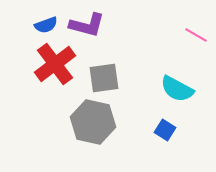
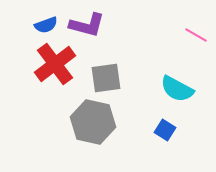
gray square: moved 2 px right
